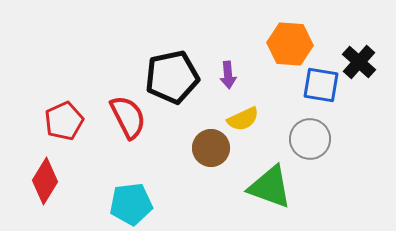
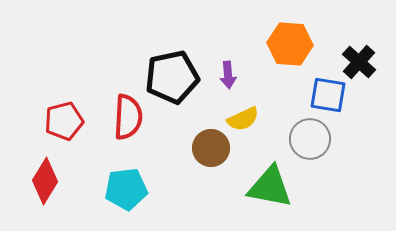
blue square: moved 7 px right, 10 px down
red semicircle: rotated 30 degrees clockwise
red pentagon: rotated 9 degrees clockwise
green triangle: rotated 9 degrees counterclockwise
cyan pentagon: moved 5 px left, 15 px up
